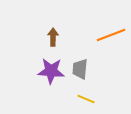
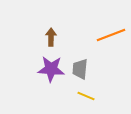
brown arrow: moved 2 px left
purple star: moved 2 px up
yellow line: moved 3 px up
